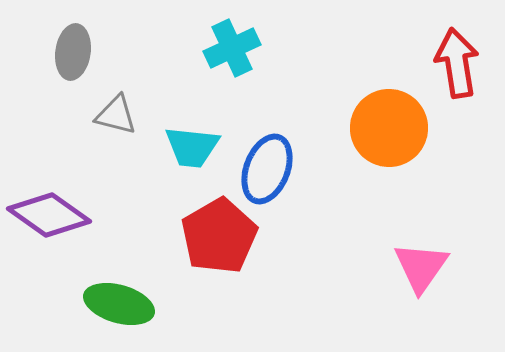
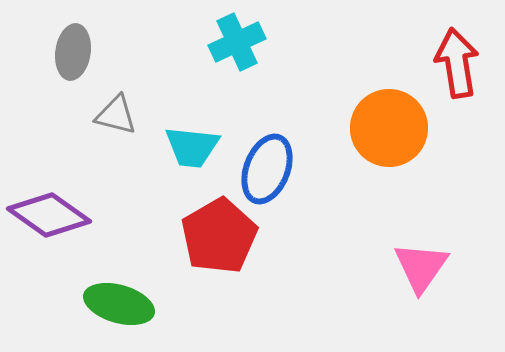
cyan cross: moved 5 px right, 6 px up
